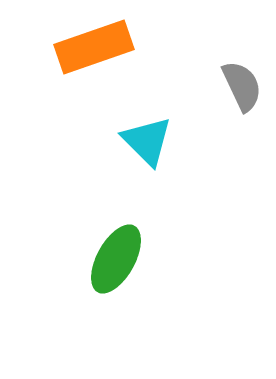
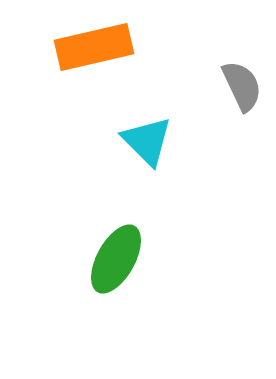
orange rectangle: rotated 6 degrees clockwise
